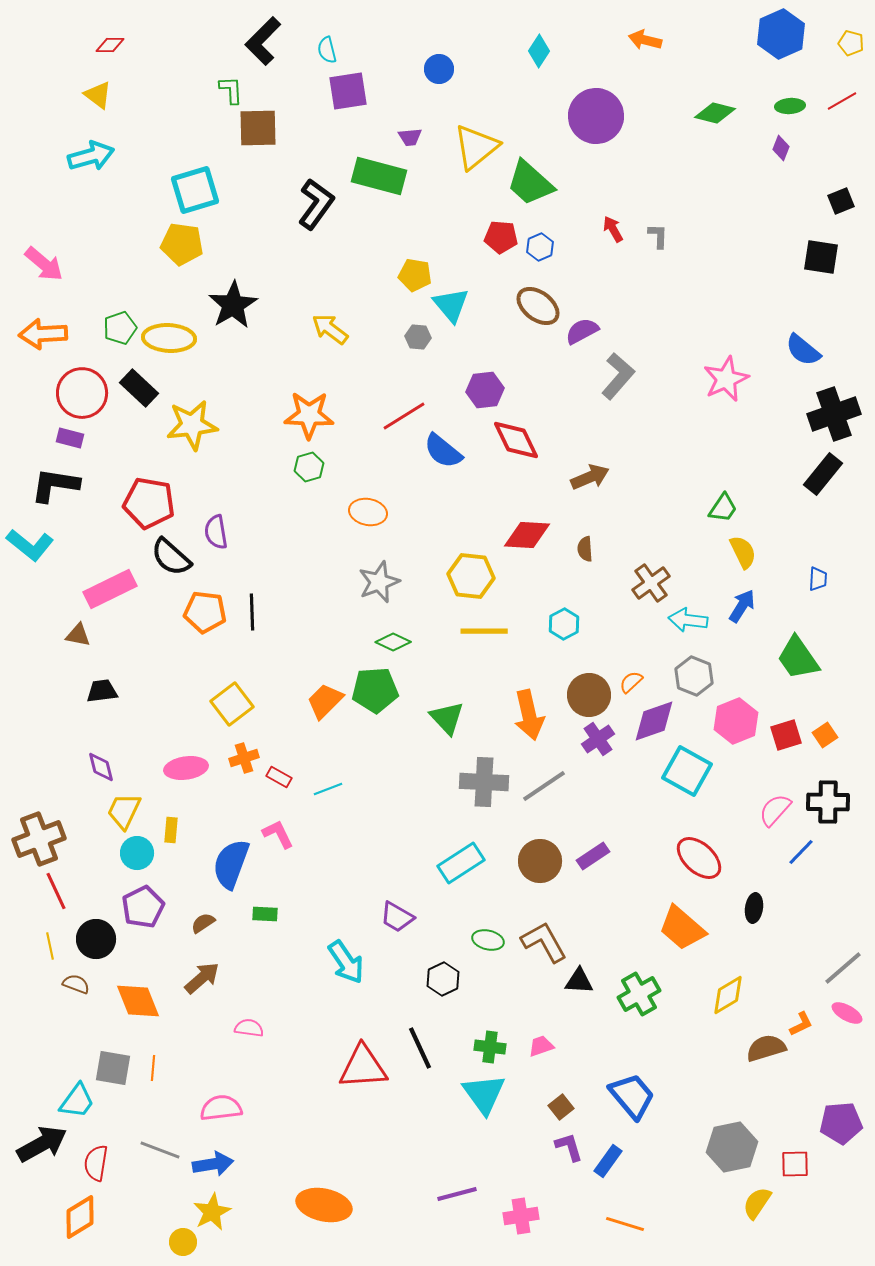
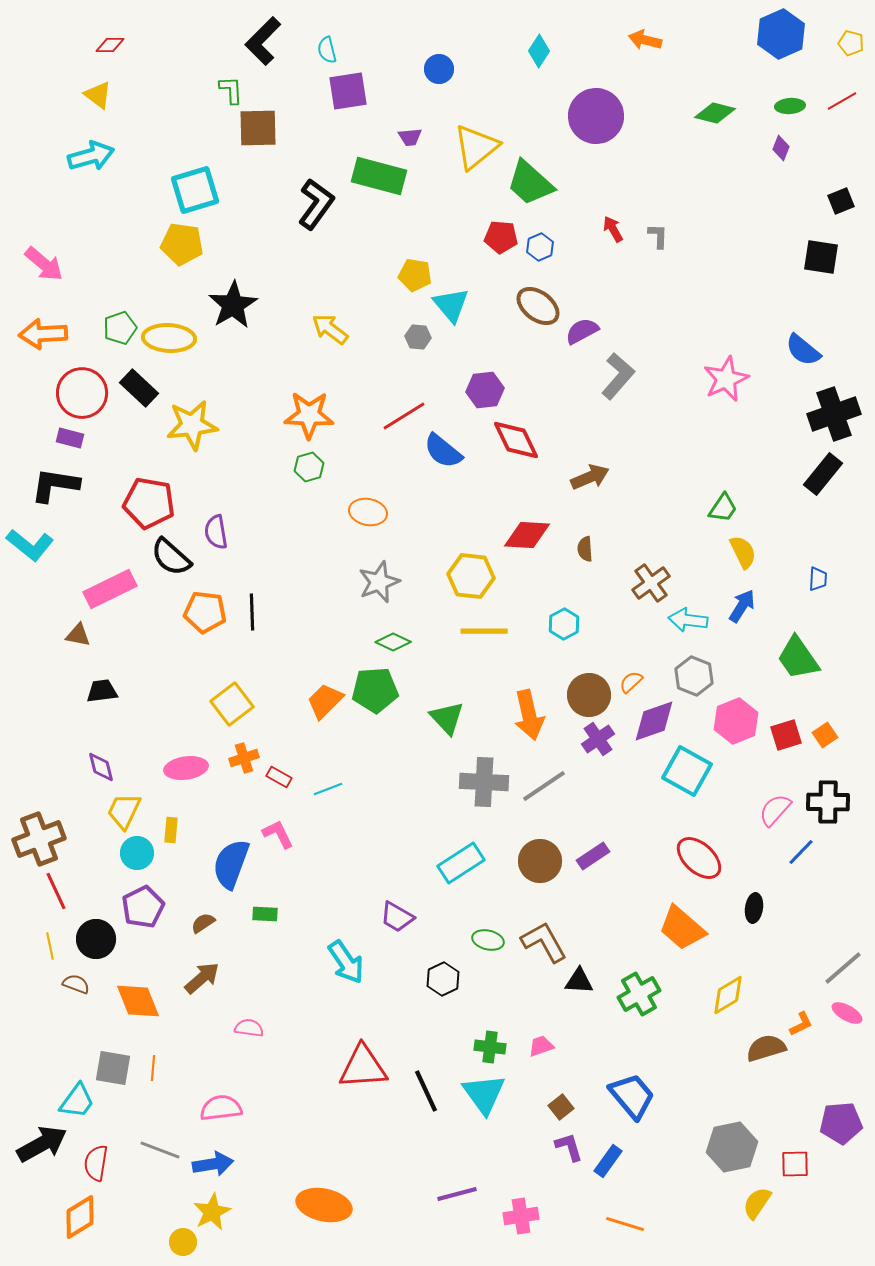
black line at (420, 1048): moved 6 px right, 43 px down
